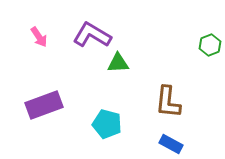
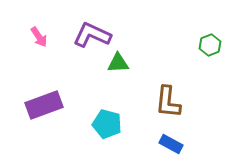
purple L-shape: rotated 6 degrees counterclockwise
